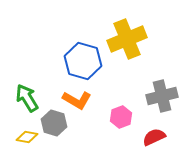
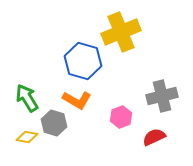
yellow cross: moved 6 px left, 7 px up
